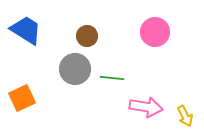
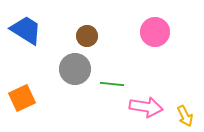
green line: moved 6 px down
